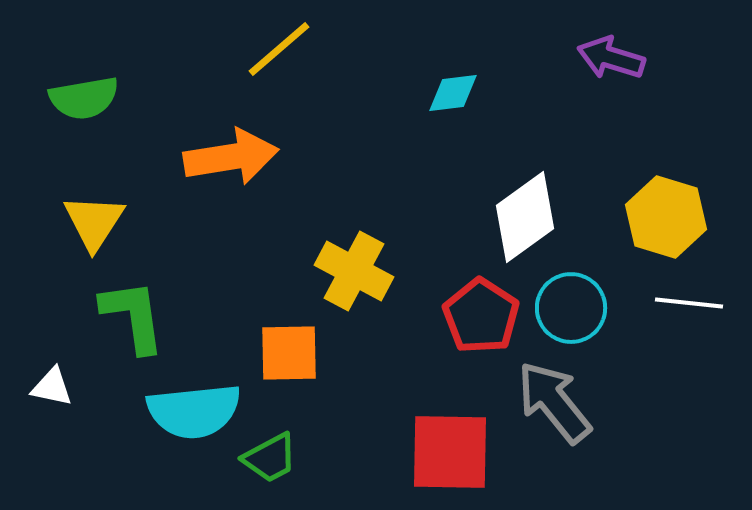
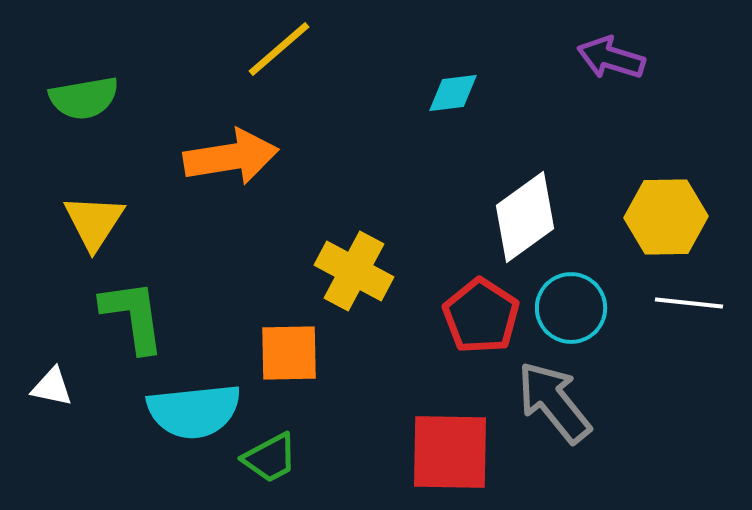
yellow hexagon: rotated 18 degrees counterclockwise
